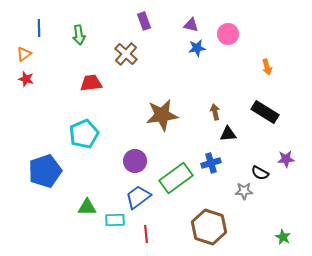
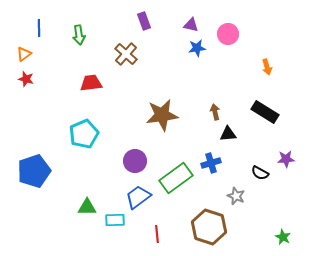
blue pentagon: moved 11 px left
gray star: moved 8 px left, 5 px down; rotated 24 degrees clockwise
red line: moved 11 px right
